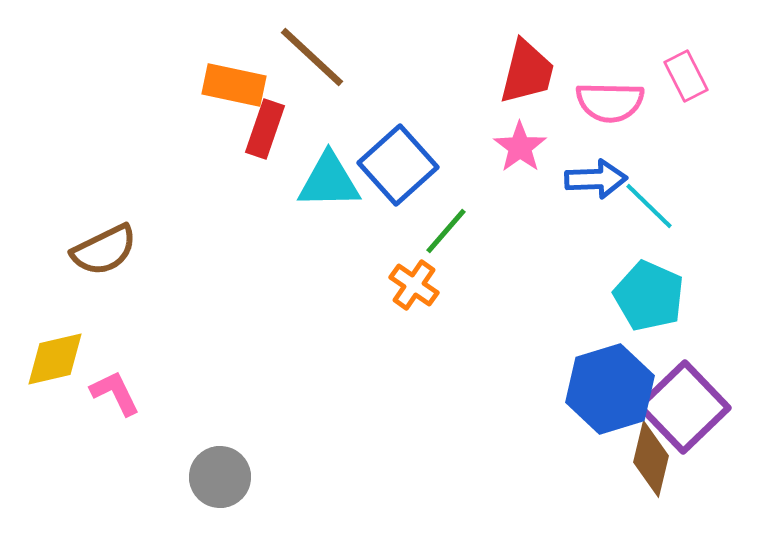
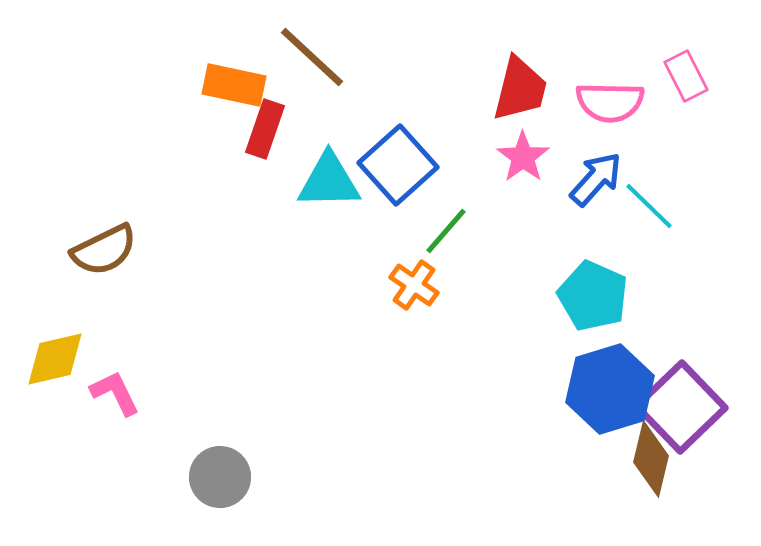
red trapezoid: moved 7 px left, 17 px down
pink star: moved 3 px right, 10 px down
blue arrow: rotated 46 degrees counterclockwise
cyan pentagon: moved 56 px left
purple square: moved 3 px left
